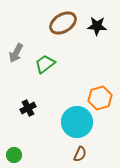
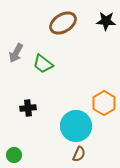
black star: moved 9 px right, 5 px up
green trapezoid: moved 2 px left; rotated 105 degrees counterclockwise
orange hexagon: moved 4 px right, 5 px down; rotated 15 degrees counterclockwise
black cross: rotated 21 degrees clockwise
cyan circle: moved 1 px left, 4 px down
brown semicircle: moved 1 px left
